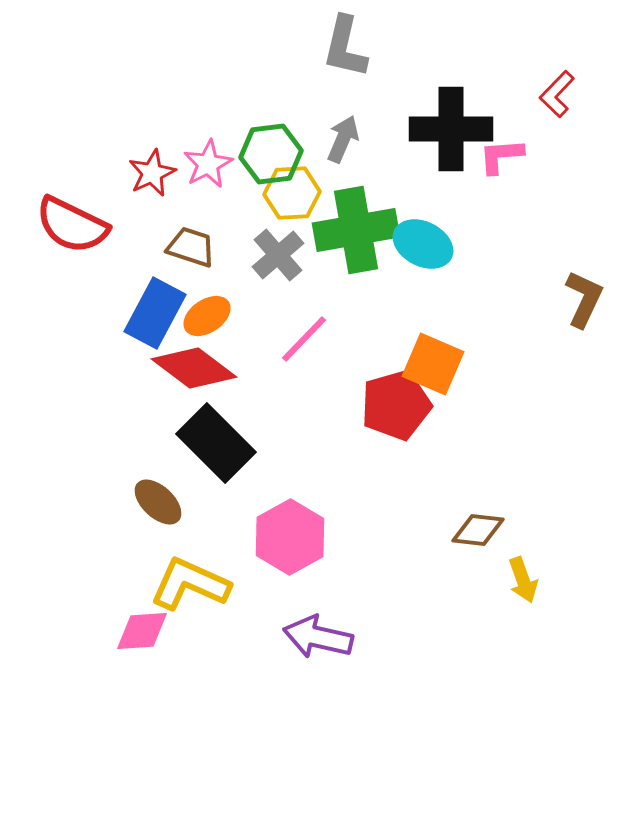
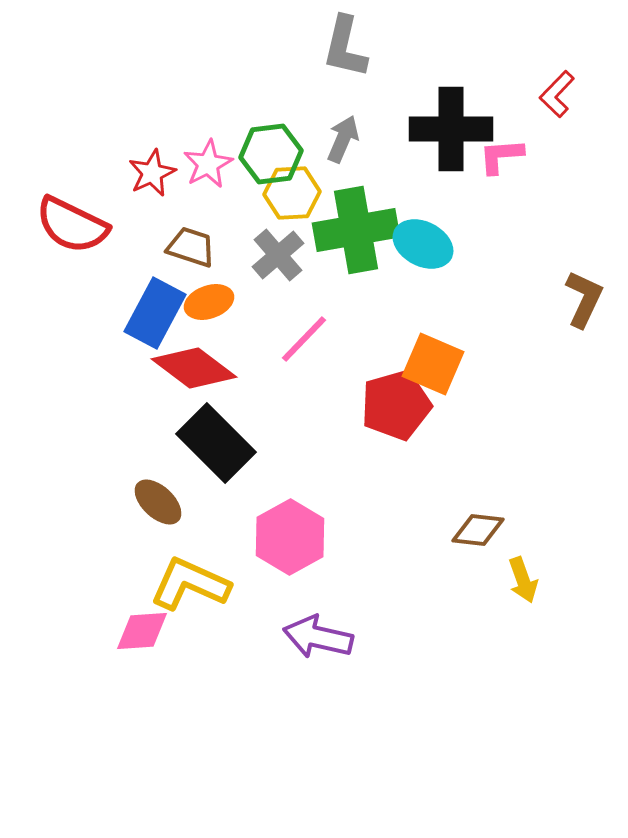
orange ellipse: moved 2 px right, 14 px up; rotated 15 degrees clockwise
